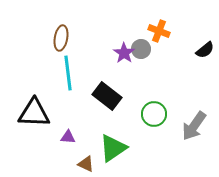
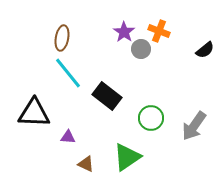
brown ellipse: moved 1 px right
purple star: moved 21 px up
cyan line: rotated 32 degrees counterclockwise
green circle: moved 3 px left, 4 px down
green triangle: moved 14 px right, 9 px down
